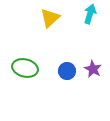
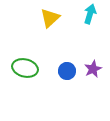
purple star: rotated 18 degrees clockwise
